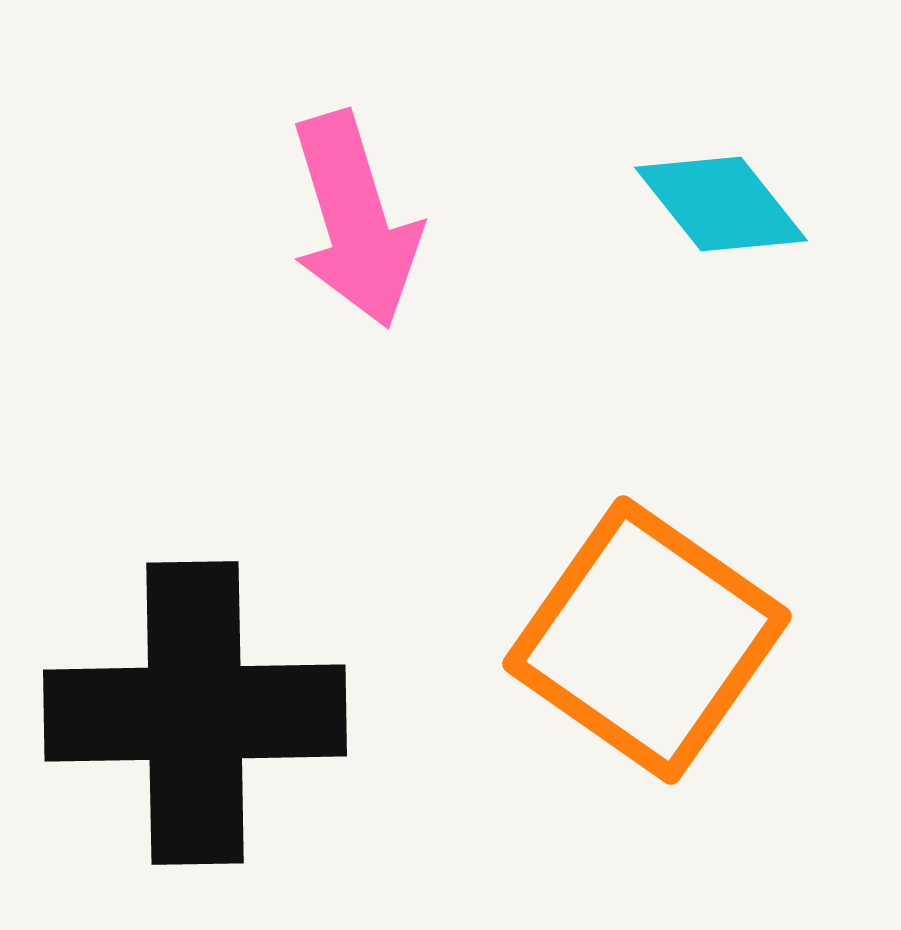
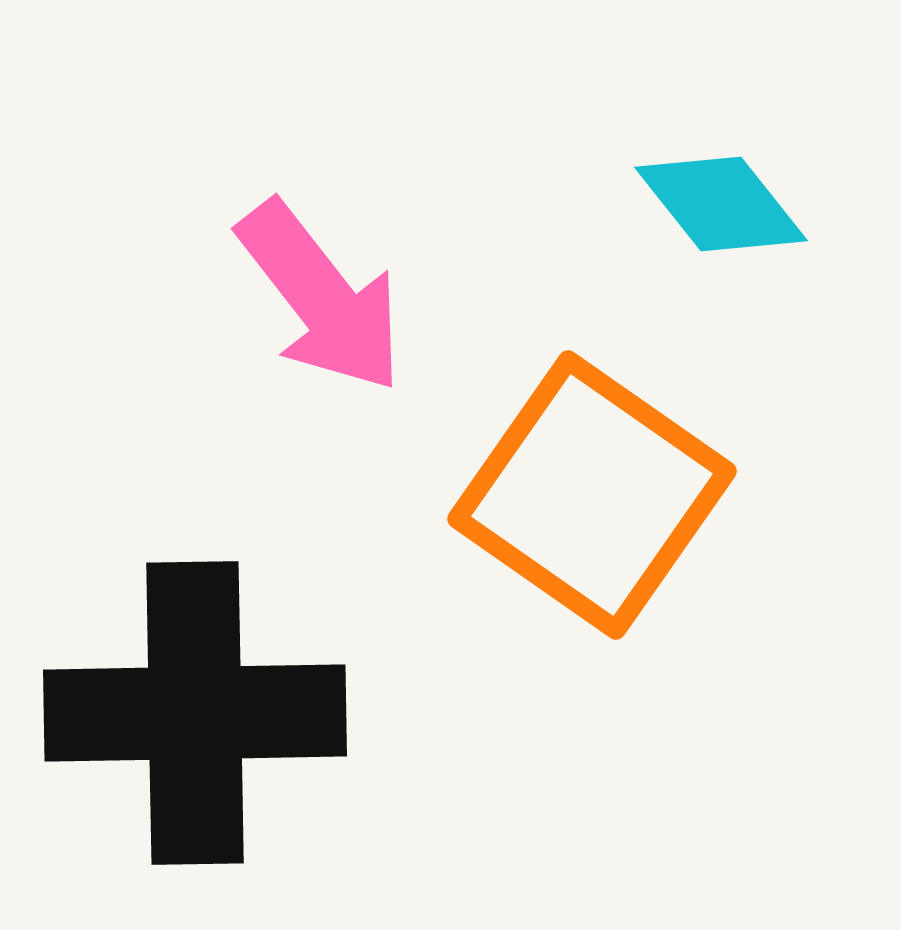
pink arrow: moved 34 px left, 77 px down; rotated 21 degrees counterclockwise
orange square: moved 55 px left, 145 px up
